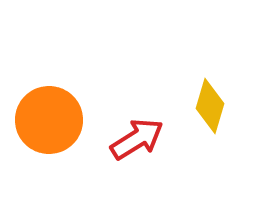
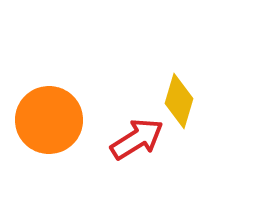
yellow diamond: moved 31 px left, 5 px up
